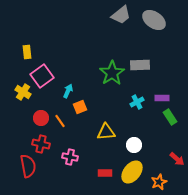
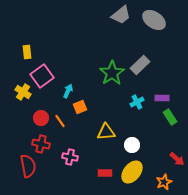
gray rectangle: rotated 42 degrees counterclockwise
white circle: moved 2 px left
orange star: moved 5 px right
